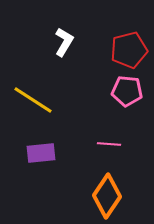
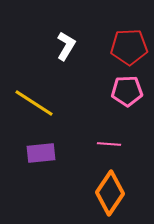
white L-shape: moved 2 px right, 4 px down
red pentagon: moved 3 px up; rotated 12 degrees clockwise
pink pentagon: rotated 8 degrees counterclockwise
yellow line: moved 1 px right, 3 px down
orange diamond: moved 3 px right, 3 px up
